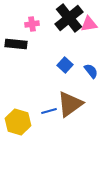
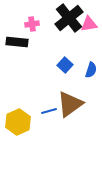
black rectangle: moved 1 px right, 2 px up
blue semicircle: moved 1 px up; rotated 56 degrees clockwise
yellow hexagon: rotated 20 degrees clockwise
